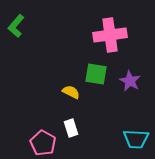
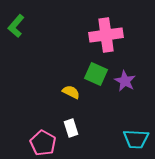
pink cross: moved 4 px left
green square: rotated 15 degrees clockwise
purple star: moved 5 px left
